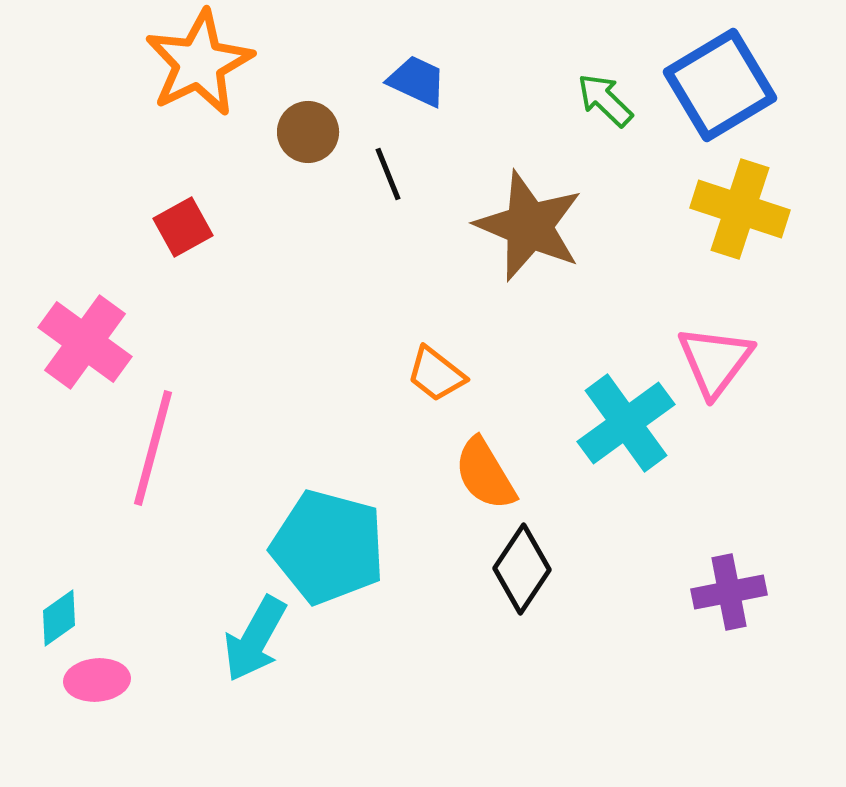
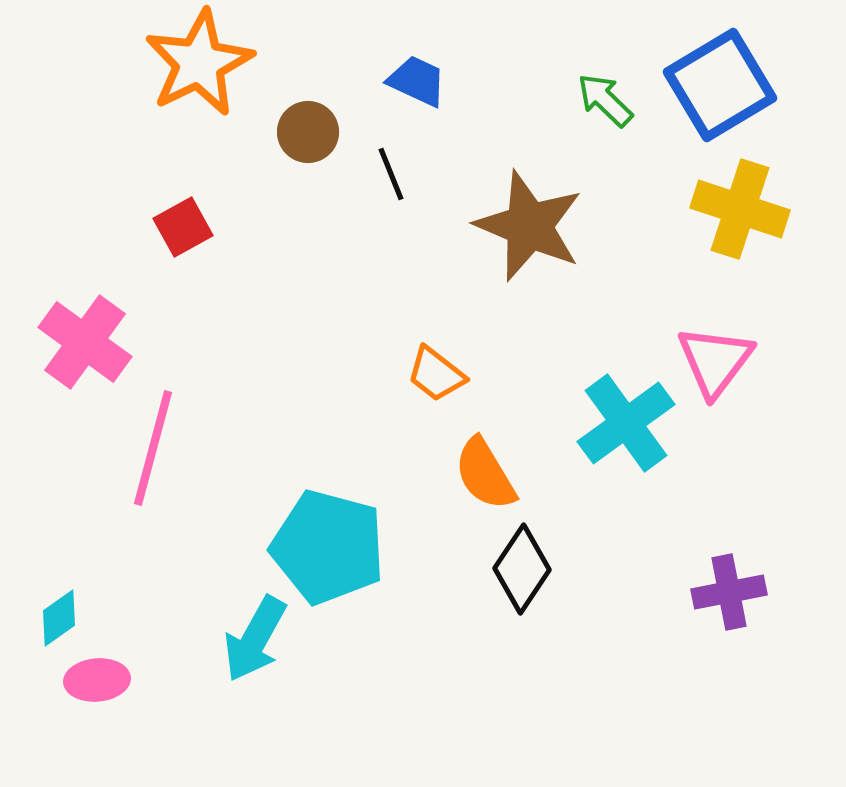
black line: moved 3 px right
